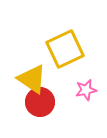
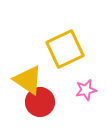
yellow triangle: moved 4 px left, 1 px down
